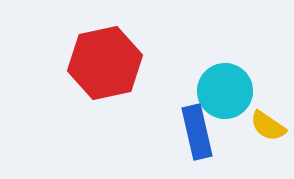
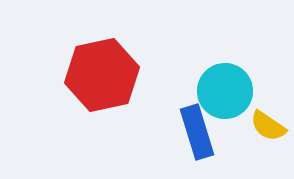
red hexagon: moved 3 px left, 12 px down
blue rectangle: rotated 4 degrees counterclockwise
